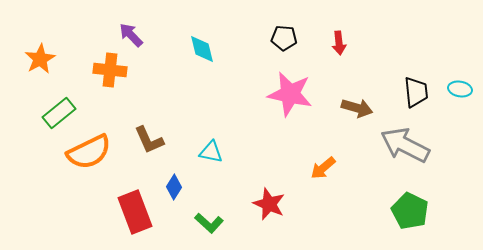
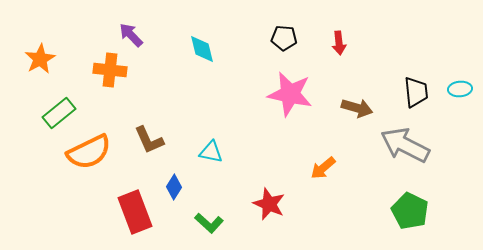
cyan ellipse: rotated 15 degrees counterclockwise
